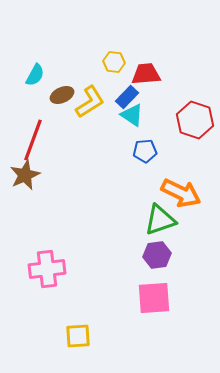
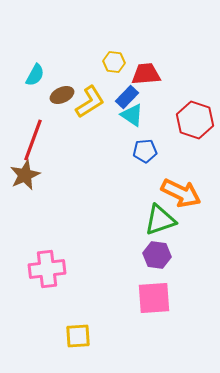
purple hexagon: rotated 16 degrees clockwise
